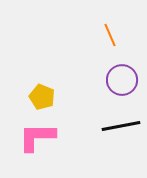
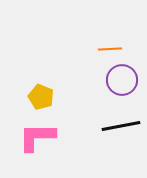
orange line: moved 14 px down; rotated 70 degrees counterclockwise
yellow pentagon: moved 1 px left
